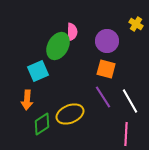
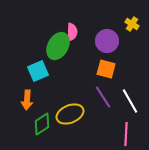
yellow cross: moved 4 px left
